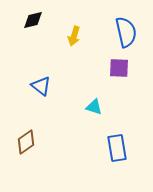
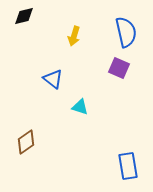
black diamond: moved 9 px left, 4 px up
purple square: rotated 20 degrees clockwise
blue triangle: moved 12 px right, 7 px up
cyan triangle: moved 14 px left
blue rectangle: moved 11 px right, 18 px down
